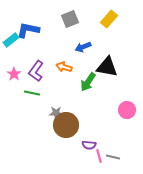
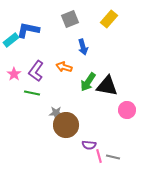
blue arrow: rotated 84 degrees counterclockwise
black triangle: moved 19 px down
